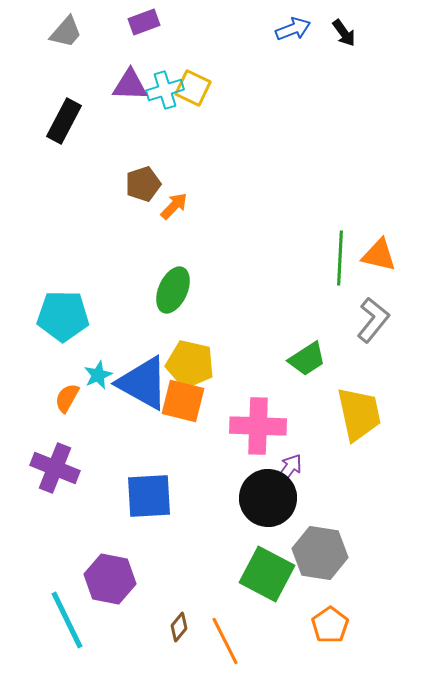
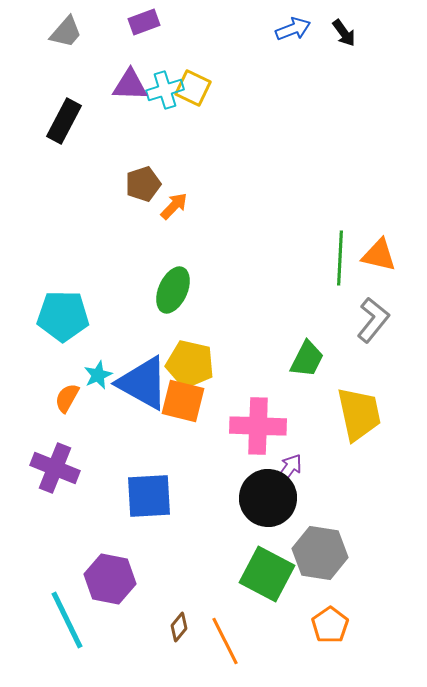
green trapezoid: rotated 30 degrees counterclockwise
